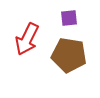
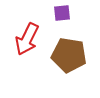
purple square: moved 7 px left, 5 px up
